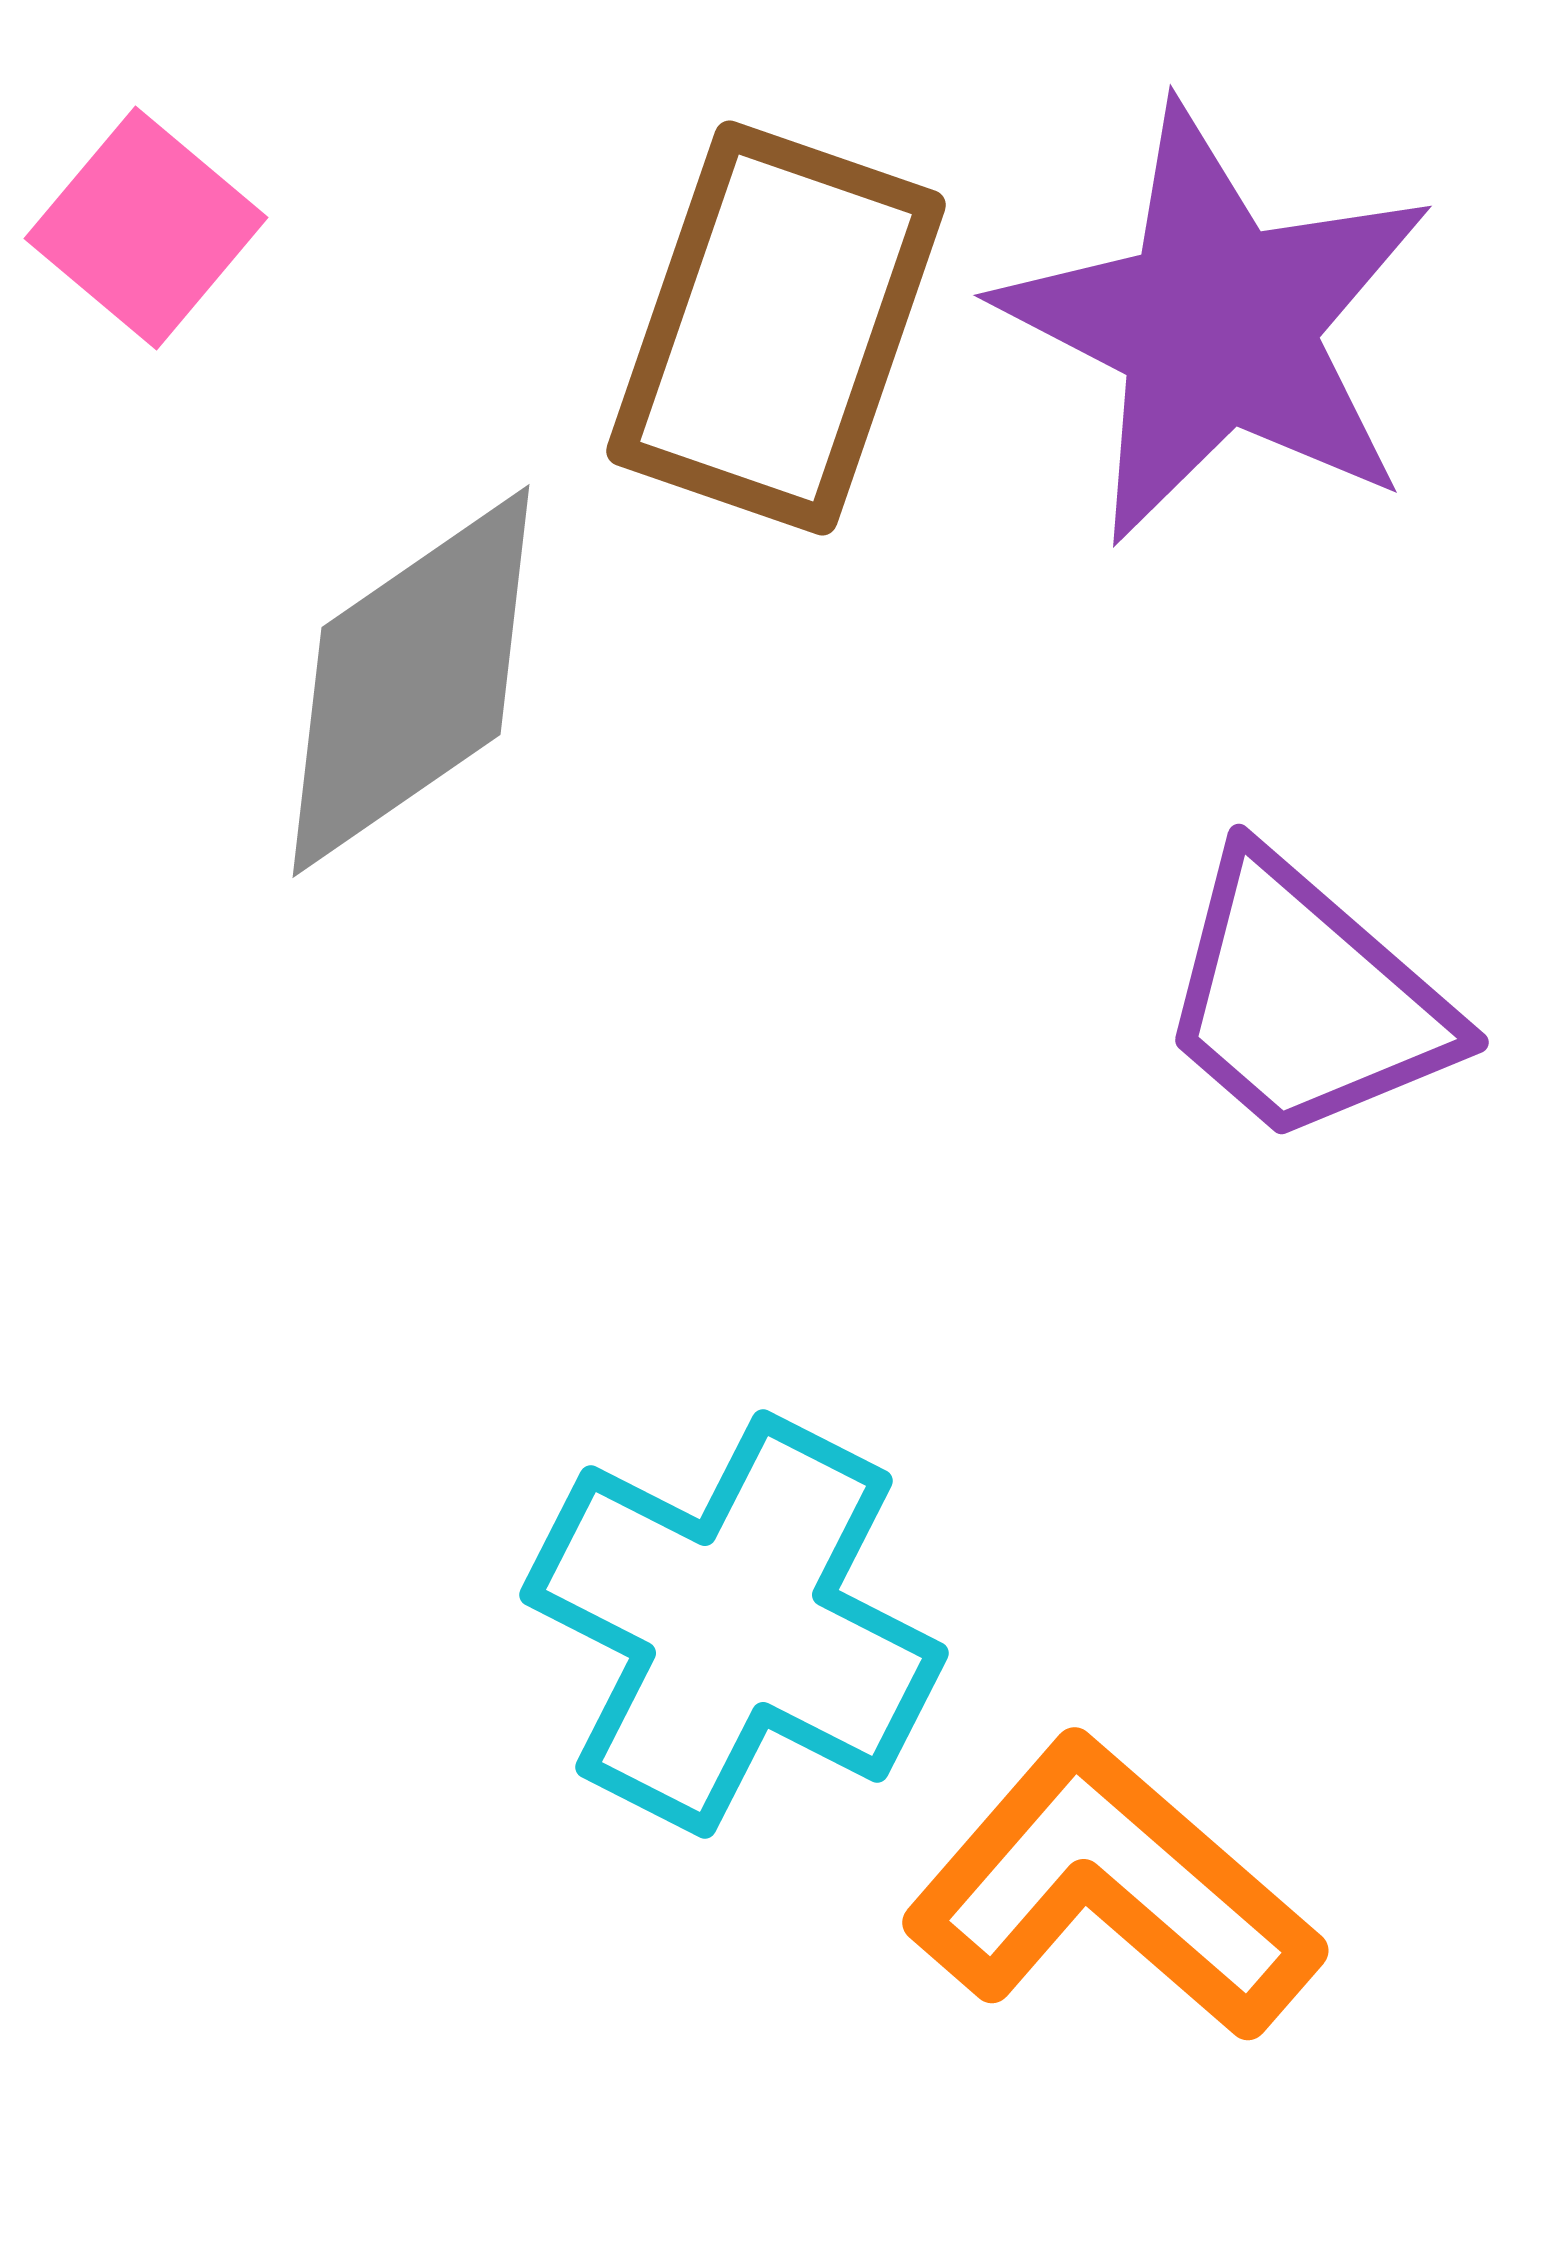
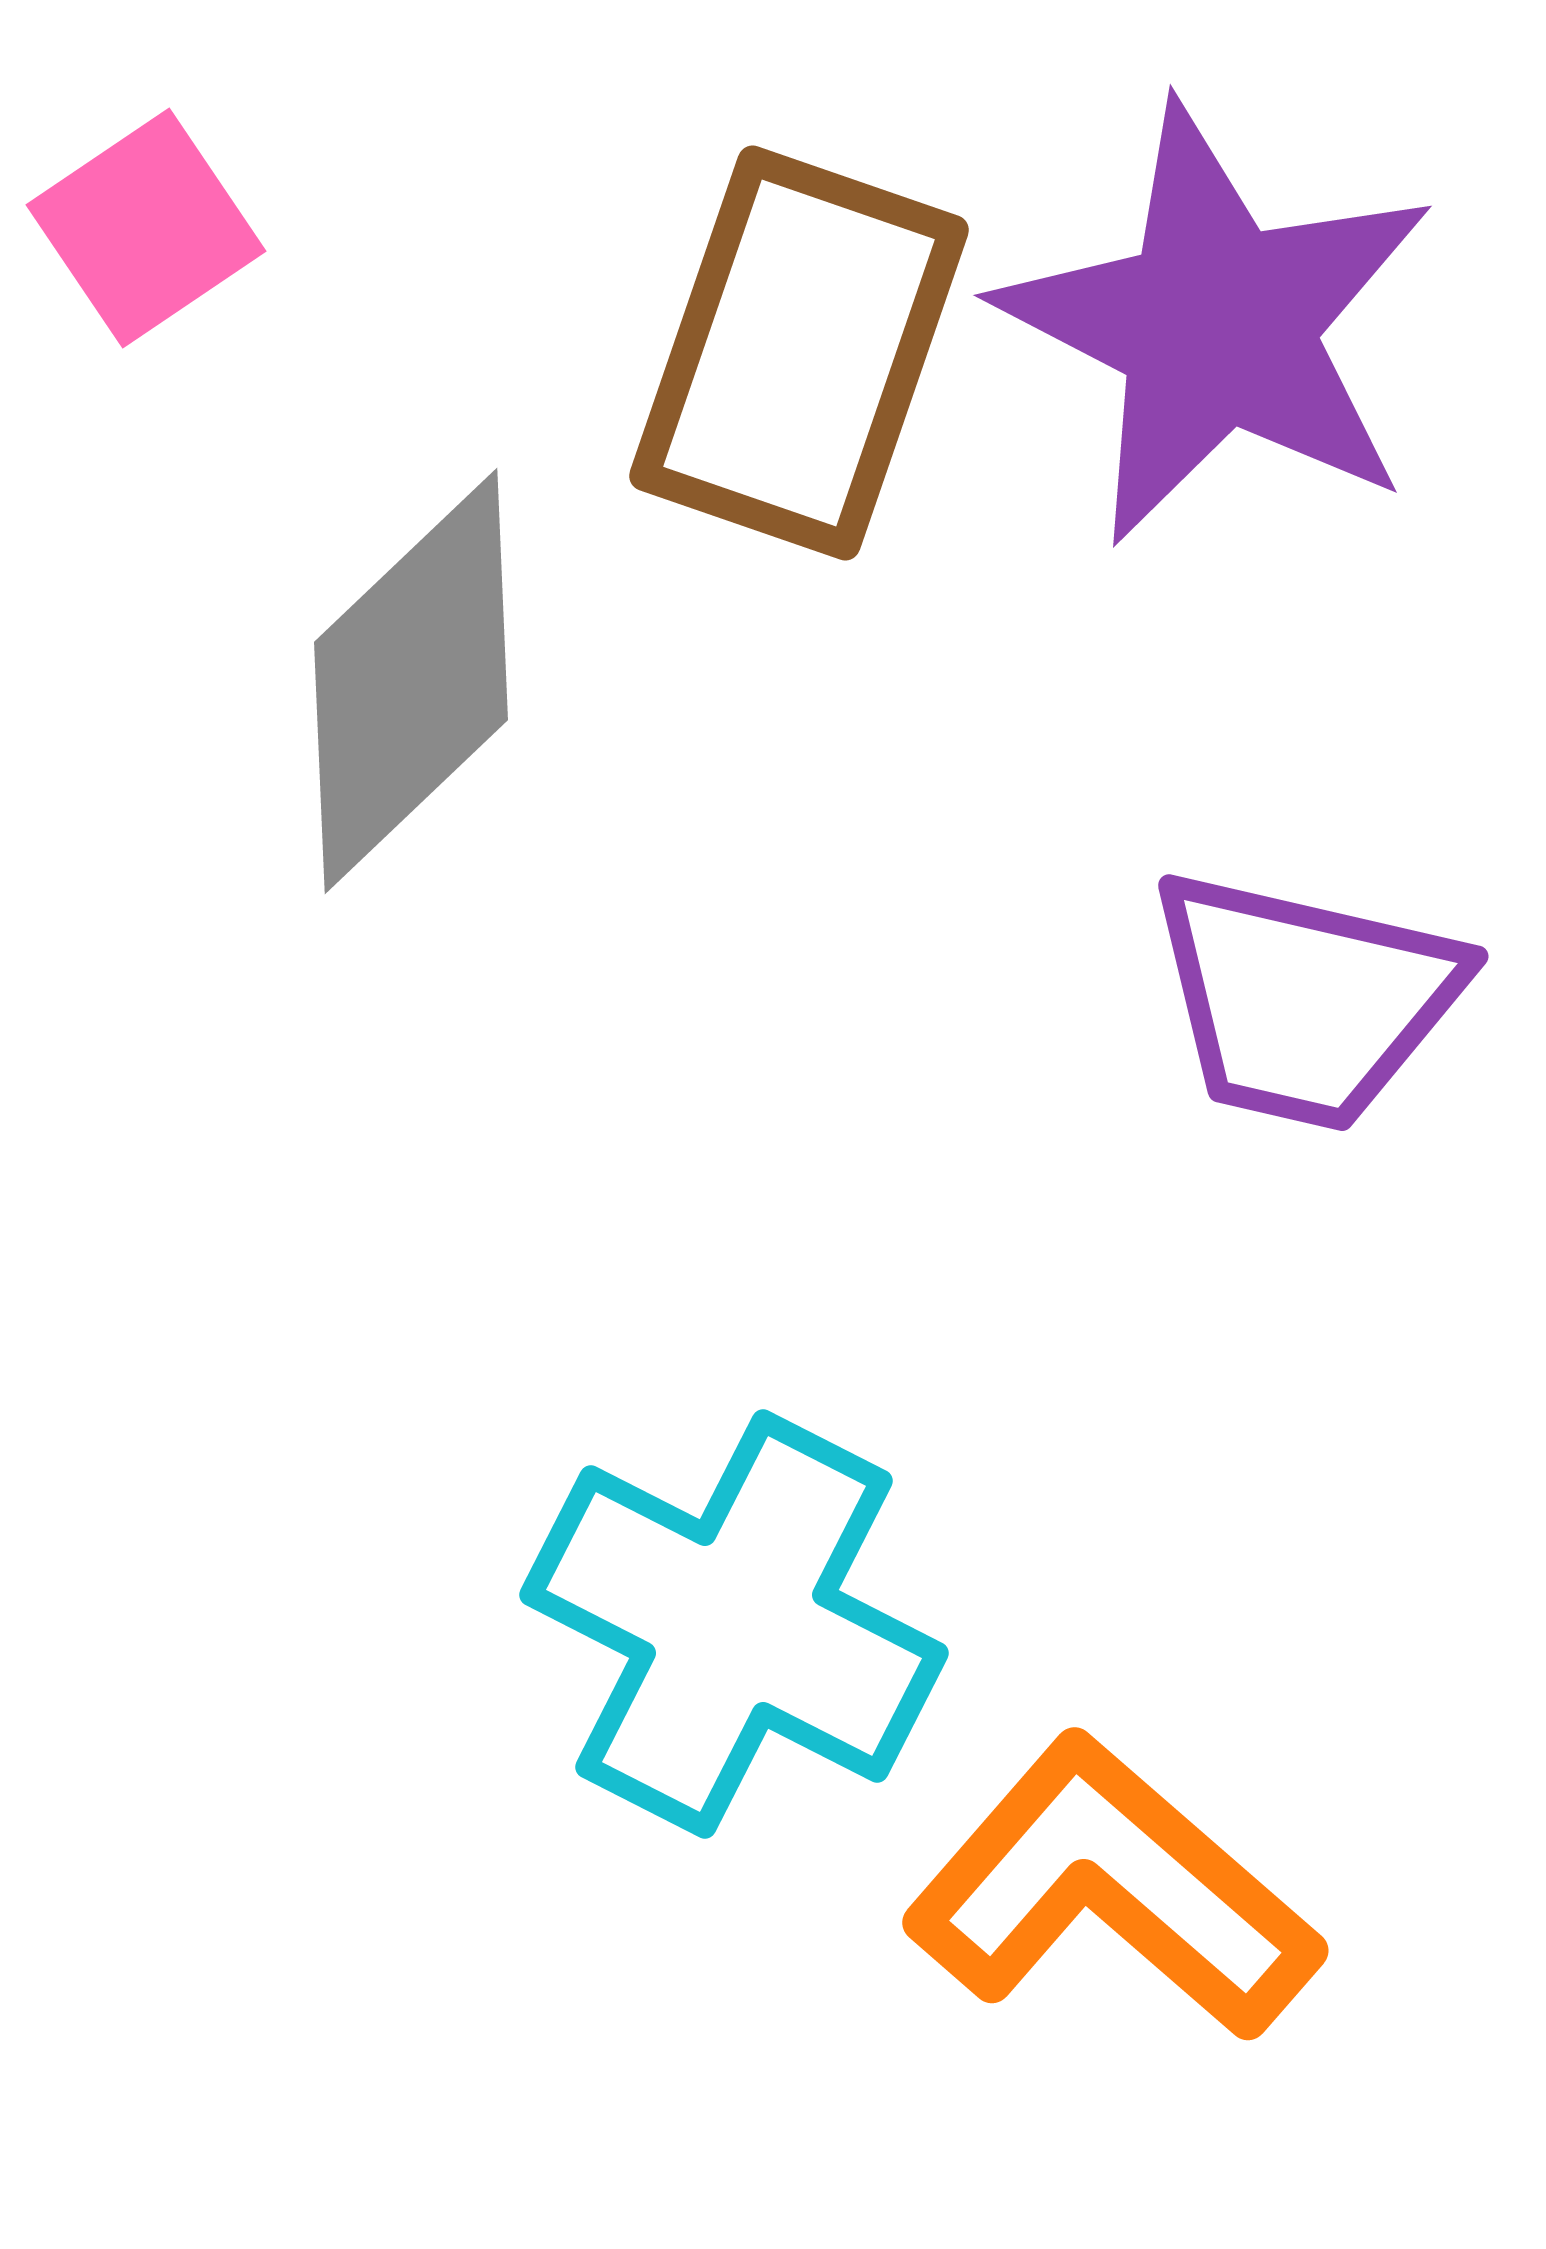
pink square: rotated 16 degrees clockwise
brown rectangle: moved 23 px right, 25 px down
gray diamond: rotated 9 degrees counterclockwise
purple trapezoid: rotated 28 degrees counterclockwise
